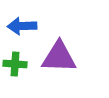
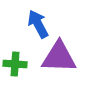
blue arrow: moved 16 px right, 2 px up; rotated 64 degrees clockwise
